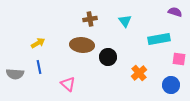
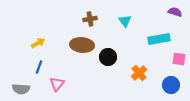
blue line: rotated 32 degrees clockwise
gray semicircle: moved 6 px right, 15 px down
pink triangle: moved 11 px left; rotated 28 degrees clockwise
